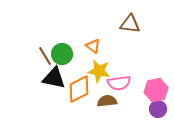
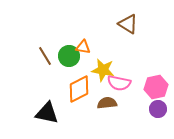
brown triangle: moved 2 px left; rotated 25 degrees clockwise
orange triangle: moved 10 px left, 1 px down; rotated 28 degrees counterclockwise
green circle: moved 7 px right, 2 px down
yellow star: moved 4 px right, 1 px up
black triangle: moved 7 px left, 35 px down
pink semicircle: rotated 20 degrees clockwise
pink hexagon: moved 3 px up
brown semicircle: moved 2 px down
